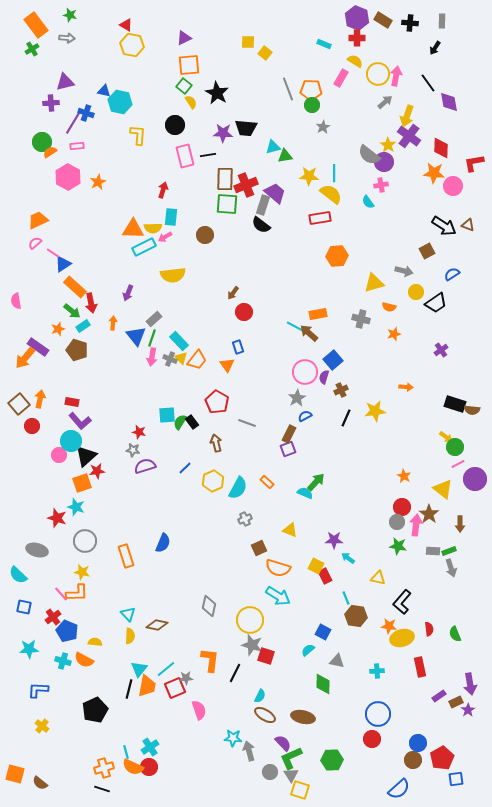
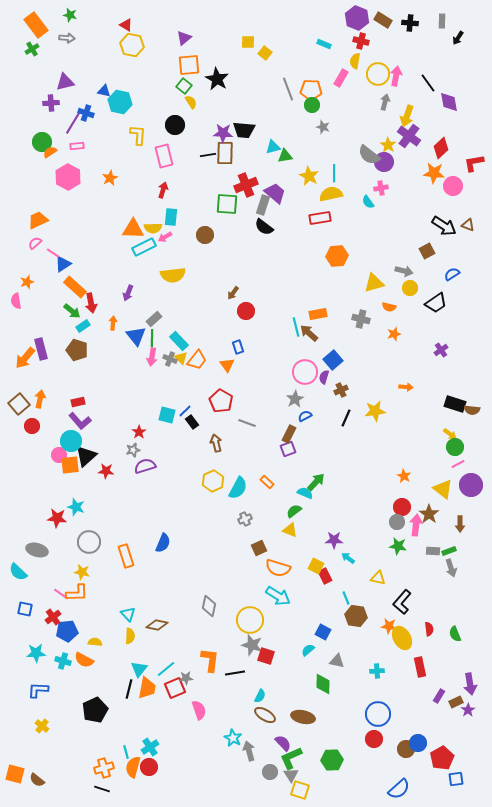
purple triangle at (184, 38): rotated 14 degrees counterclockwise
red cross at (357, 38): moved 4 px right, 3 px down; rotated 14 degrees clockwise
black arrow at (435, 48): moved 23 px right, 10 px up
yellow semicircle at (355, 61): rotated 112 degrees counterclockwise
black star at (217, 93): moved 14 px up
gray arrow at (385, 102): rotated 35 degrees counterclockwise
gray star at (323, 127): rotated 24 degrees counterclockwise
black trapezoid at (246, 128): moved 2 px left, 2 px down
red diamond at (441, 148): rotated 45 degrees clockwise
pink rectangle at (185, 156): moved 21 px left
yellow star at (309, 176): rotated 24 degrees clockwise
brown rectangle at (225, 179): moved 26 px up
orange star at (98, 182): moved 12 px right, 4 px up
pink cross at (381, 185): moved 3 px down
yellow semicircle at (331, 194): rotated 50 degrees counterclockwise
black semicircle at (261, 225): moved 3 px right, 2 px down
yellow circle at (416, 292): moved 6 px left, 4 px up
red circle at (244, 312): moved 2 px right, 1 px up
cyan line at (296, 327): rotated 48 degrees clockwise
orange star at (58, 329): moved 31 px left, 47 px up
green line at (152, 338): rotated 18 degrees counterclockwise
purple rectangle at (38, 347): moved 3 px right, 2 px down; rotated 40 degrees clockwise
gray star at (297, 398): moved 2 px left, 1 px down
red rectangle at (72, 402): moved 6 px right; rotated 24 degrees counterclockwise
red pentagon at (217, 402): moved 4 px right, 1 px up
cyan square at (167, 415): rotated 18 degrees clockwise
green semicircle at (180, 422): moved 114 px right, 89 px down; rotated 21 degrees clockwise
red star at (139, 432): rotated 24 degrees clockwise
yellow arrow at (446, 437): moved 4 px right, 3 px up
gray star at (133, 450): rotated 24 degrees counterclockwise
blue line at (185, 468): moved 57 px up
red star at (97, 471): moved 9 px right; rotated 14 degrees clockwise
purple circle at (475, 479): moved 4 px left, 6 px down
orange square at (82, 483): moved 12 px left, 18 px up; rotated 12 degrees clockwise
red star at (57, 518): rotated 12 degrees counterclockwise
gray circle at (85, 541): moved 4 px right, 1 px down
cyan semicircle at (18, 575): moved 3 px up
pink line at (61, 594): rotated 14 degrees counterclockwise
blue square at (24, 607): moved 1 px right, 2 px down
blue pentagon at (67, 631): rotated 30 degrees counterclockwise
yellow ellipse at (402, 638): rotated 75 degrees clockwise
cyan star at (29, 649): moved 7 px right, 4 px down
black line at (235, 673): rotated 54 degrees clockwise
orange trapezoid at (147, 686): moved 2 px down
purple rectangle at (439, 696): rotated 24 degrees counterclockwise
cyan star at (233, 738): rotated 24 degrees clockwise
red circle at (372, 739): moved 2 px right
brown circle at (413, 760): moved 7 px left, 11 px up
orange semicircle at (133, 767): rotated 80 degrees clockwise
brown semicircle at (40, 783): moved 3 px left, 3 px up
